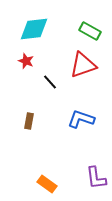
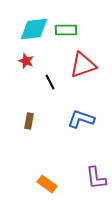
green rectangle: moved 24 px left, 1 px up; rotated 30 degrees counterclockwise
black line: rotated 14 degrees clockwise
